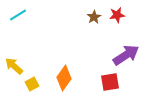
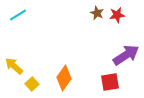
brown star: moved 3 px right, 4 px up; rotated 16 degrees counterclockwise
yellow square: rotated 16 degrees counterclockwise
